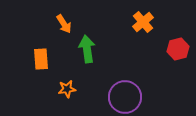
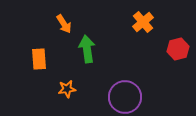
orange rectangle: moved 2 px left
